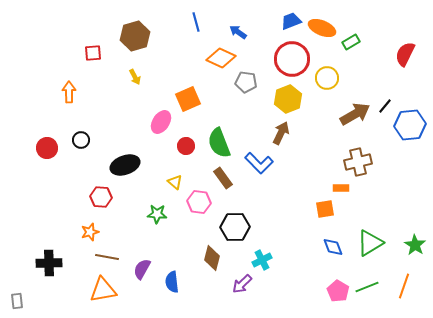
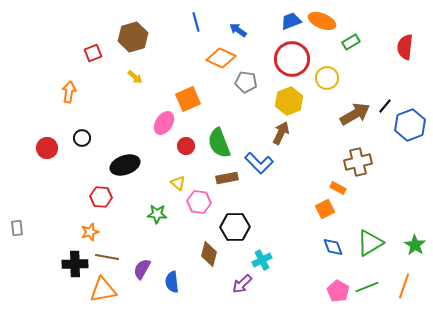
orange ellipse at (322, 28): moved 7 px up
blue arrow at (238, 32): moved 2 px up
brown hexagon at (135, 36): moved 2 px left, 1 px down
red square at (93, 53): rotated 18 degrees counterclockwise
red semicircle at (405, 54): moved 7 px up; rotated 20 degrees counterclockwise
yellow arrow at (135, 77): rotated 21 degrees counterclockwise
orange arrow at (69, 92): rotated 10 degrees clockwise
yellow hexagon at (288, 99): moved 1 px right, 2 px down
pink ellipse at (161, 122): moved 3 px right, 1 px down
blue hexagon at (410, 125): rotated 16 degrees counterclockwise
black circle at (81, 140): moved 1 px right, 2 px up
brown rectangle at (223, 178): moved 4 px right; rotated 65 degrees counterclockwise
yellow triangle at (175, 182): moved 3 px right, 1 px down
orange rectangle at (341, 188): moved 3 px left; rotated 28 degrees clockwise
orange square at (325, 209): rotated 18 degrees counterclockwise
brown diamond at (212, 258): moved 3 px left, 4 px up
black cross at (49, 263): moved 26 px right, 1 px down
gray rectangle at (17, 301): moved 73 px up
